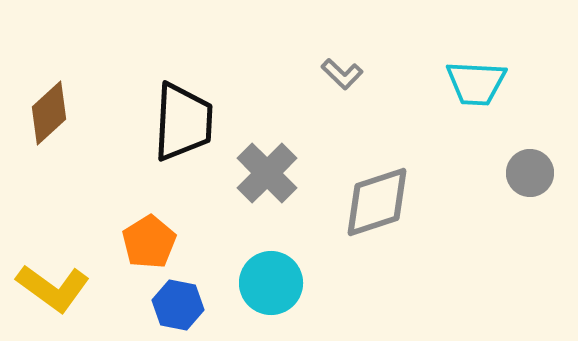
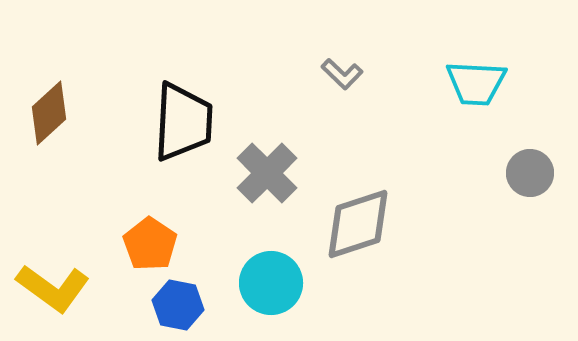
gray diamond: moved 19 px left, 22 px down
orange pentagon: moved 1 px right, 2 px down; rotated 6 degrees counterclockwise
